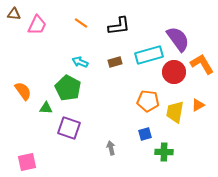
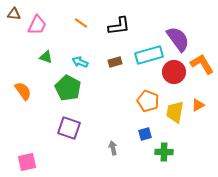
orange pentagon: rotated 15 degrees clockwise
green triangle: moved 51 px up; rotated 16 degrees clockwise
gray arrow: moved 2 px right
